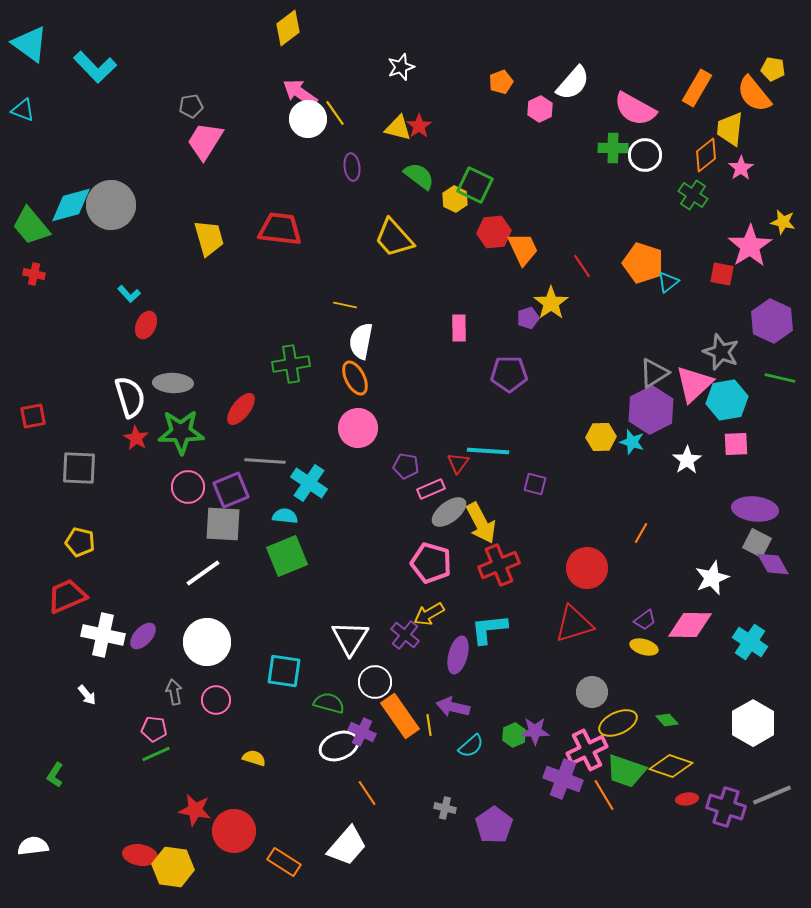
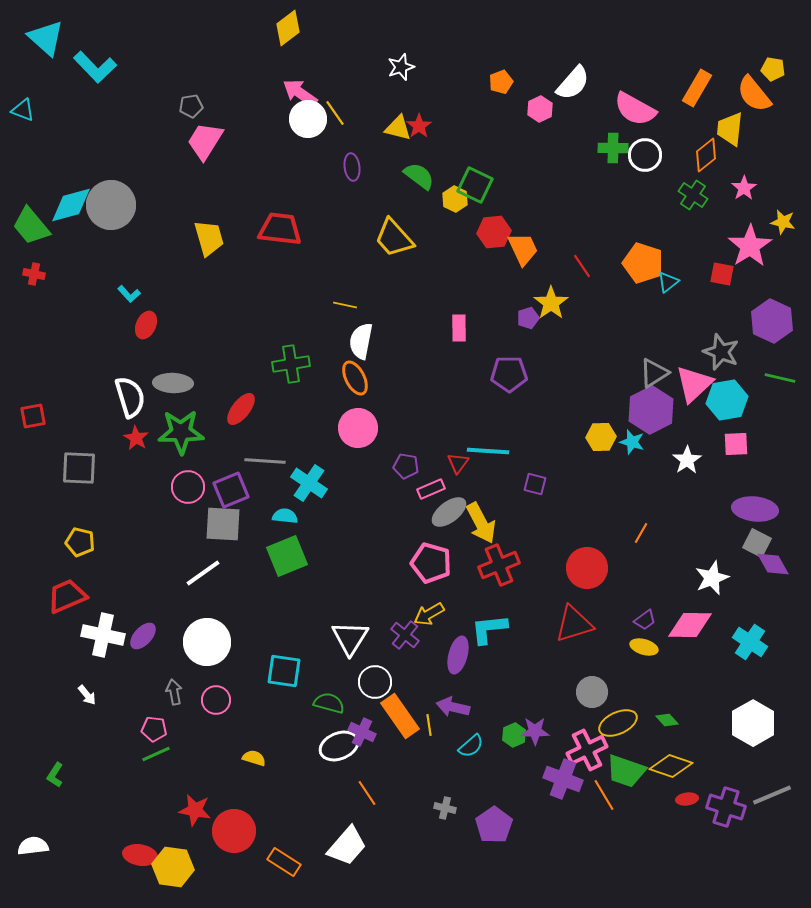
cyan triangle at (30, 44): moved 16 px right, 6 px up; rotated 6 degrees clockwise
pink star at (741, 168): moved 3 px right, 20 px down
